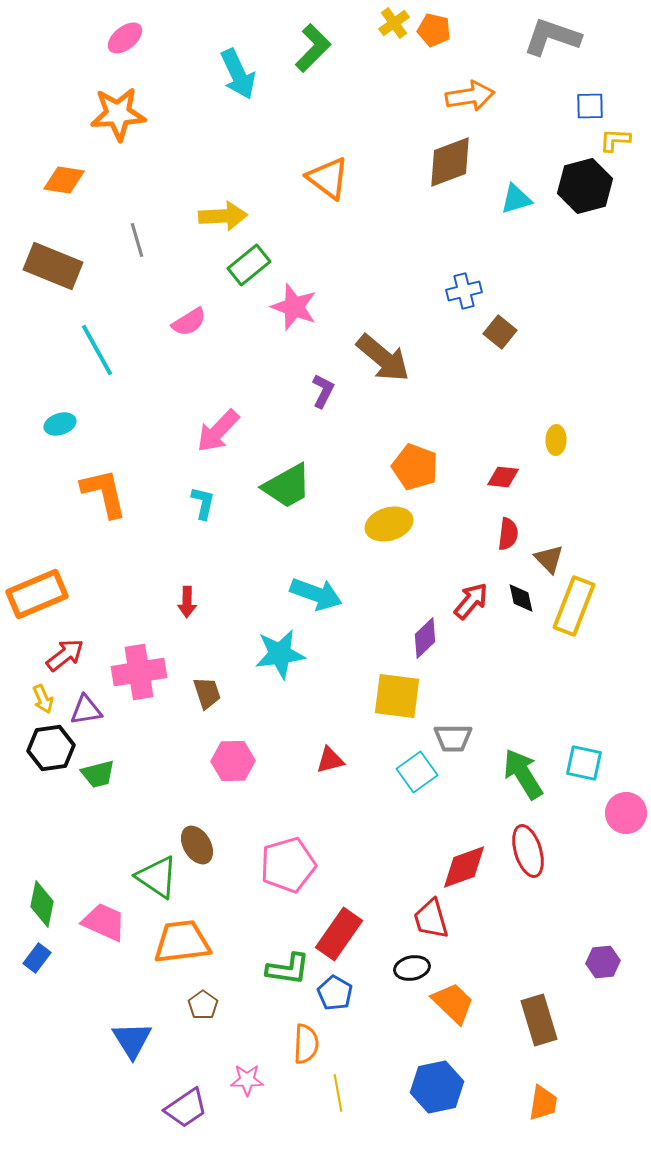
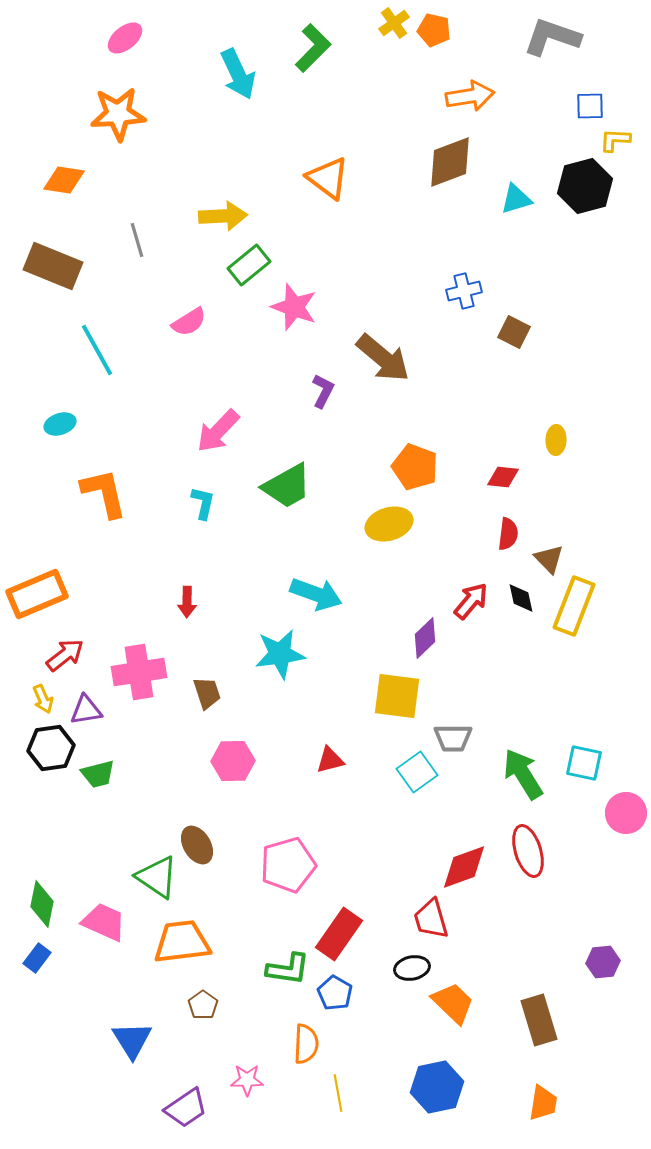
brown square at (500, 332): moved 14 px right; rotated 12 degrees counterclockwise
